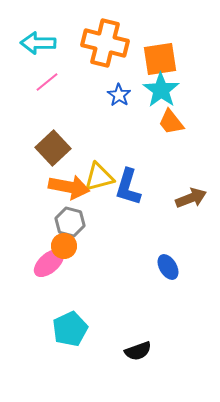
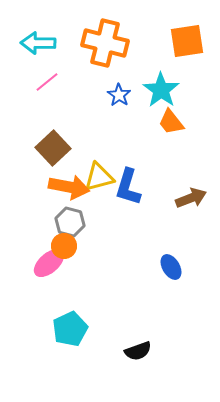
orange square: moved 27 px right, 18 px up
blue ellipse: moved 3 px right
